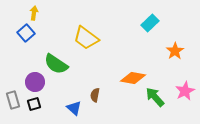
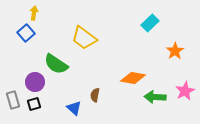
yellow trapezoid: moved 2 px left
green arrow: rotated 45 degrees counterclockwise
